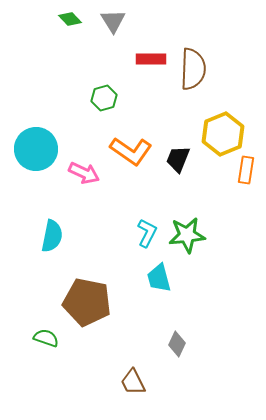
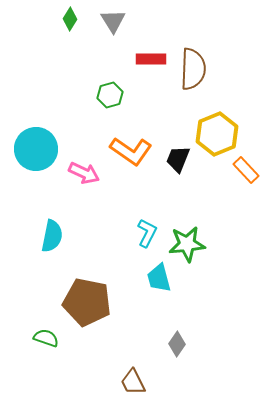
green diamond: rotated 75 degrees clockwise
green hexagon: moved 6 px right, 3 px up
yellow hexagon: moved 6 px left
orange rectangle: rotated 52 degrees counterclockwise
green star: moved 9 px down
gray diamond: rotated 10 degrees clockwise
